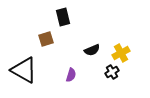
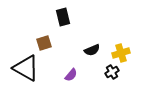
brown square: moved 2 px left, 4 px down
yellow cross: rotated 12 degrees clockwise
black triangle: moved 2 px right, 2 px up
purple semicircle: rotated 24 degrees clockwise
